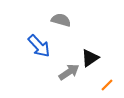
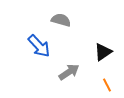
black triangle: moved 13 px right, 6 px up
orange line: rotated 72 degrees counterclockwise
